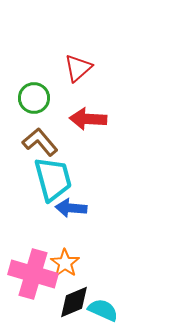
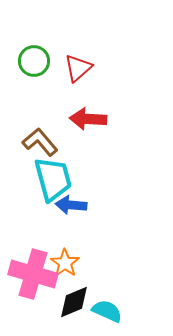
green circle: moved 37 px up
blue arrow: moved 3 px up
cyan semicircle: moved 4 px right, 1 px down
